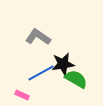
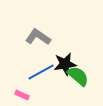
black star: moved 2 px right
blue line: moved 1 px up
green semicircle: moved 2 px right, 3 px up; rotated 10 degrees clockwise
